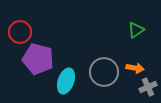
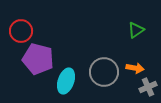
red circle: moved 1 px right, 1 px up
